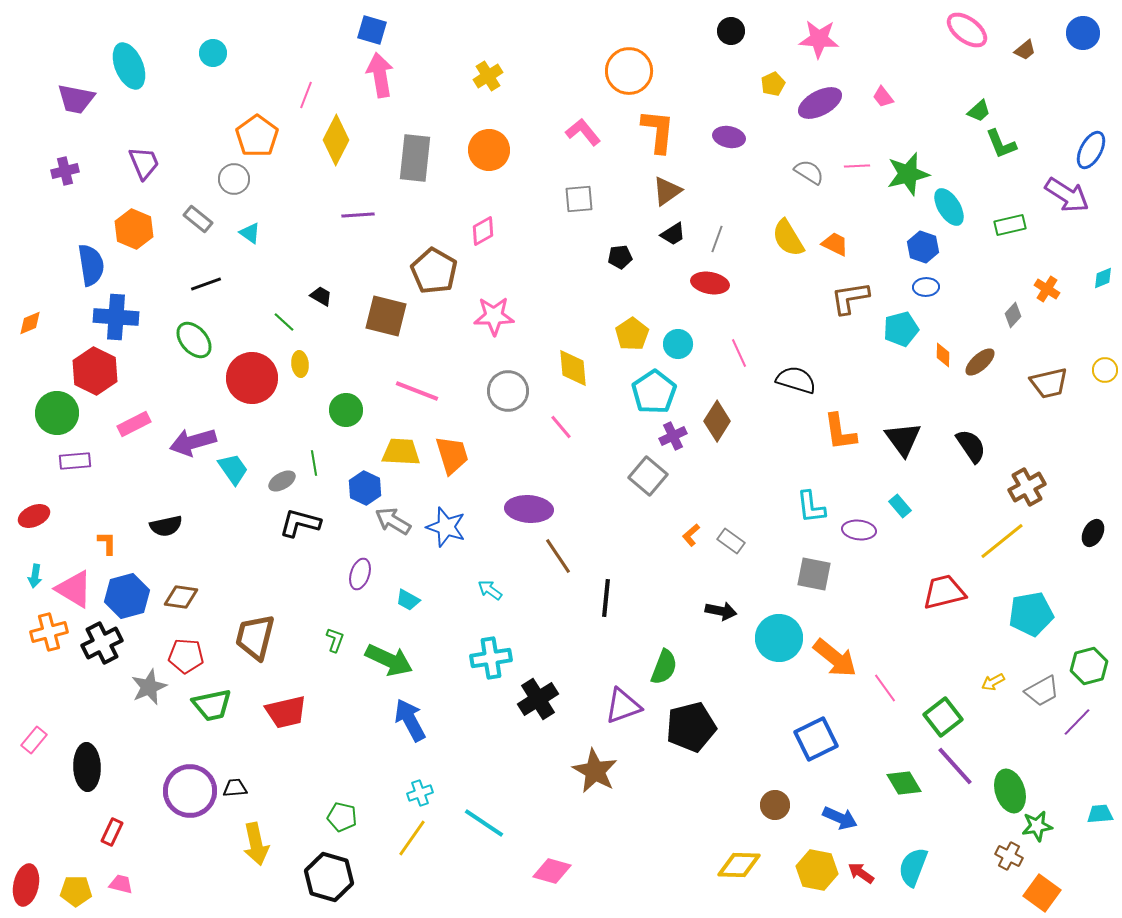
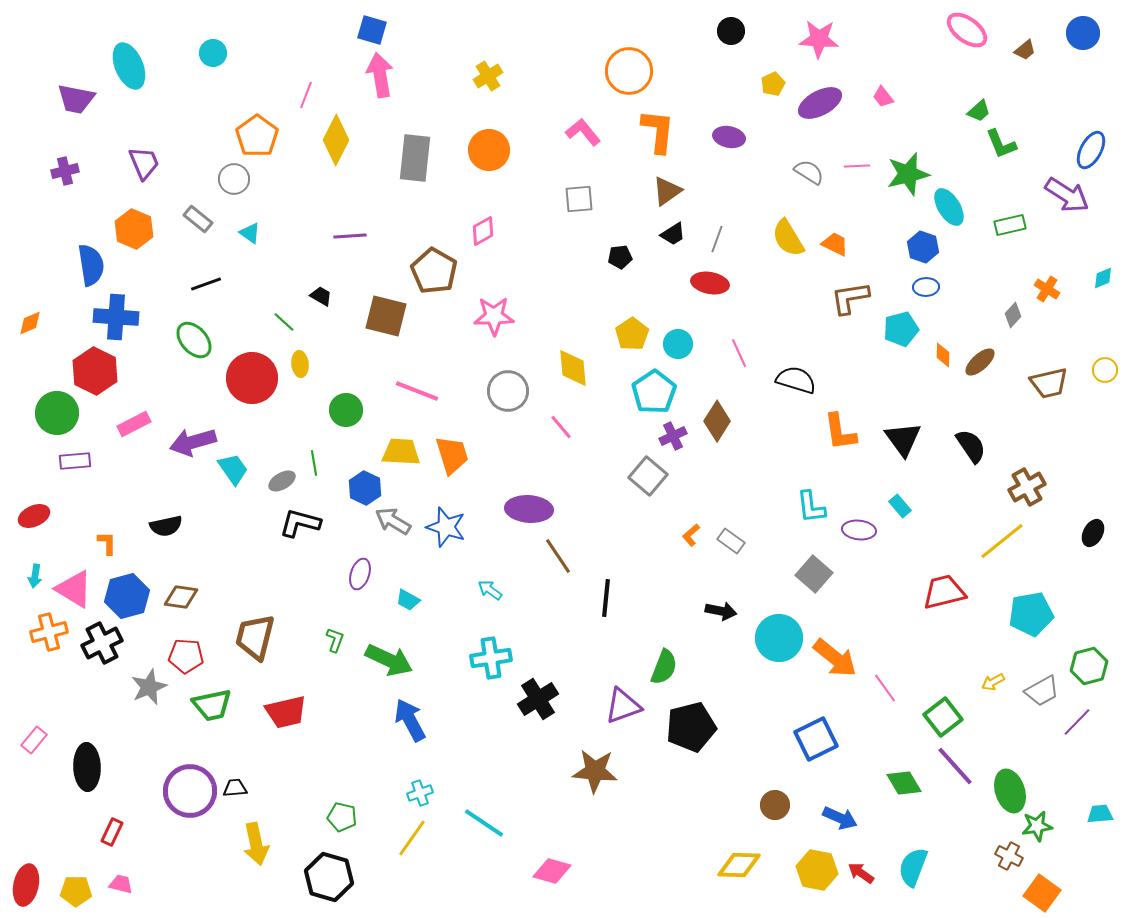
purple line at (358, 215): moved 8 px left, 21 px down
gray square at (814, 574): rotated 30 degrees clockwise
brown star at (595, 771): rotated 24 degrees counterclockwise
